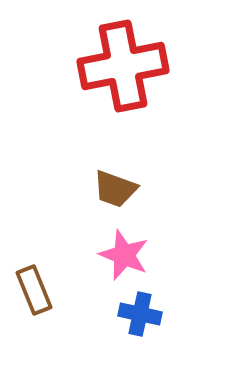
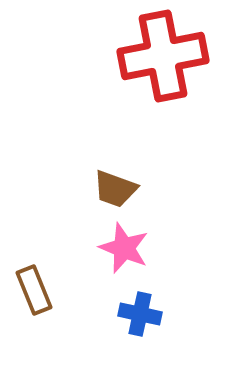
red cross: moved 40 px right, 10 px up
pink star: moved 7 px up
